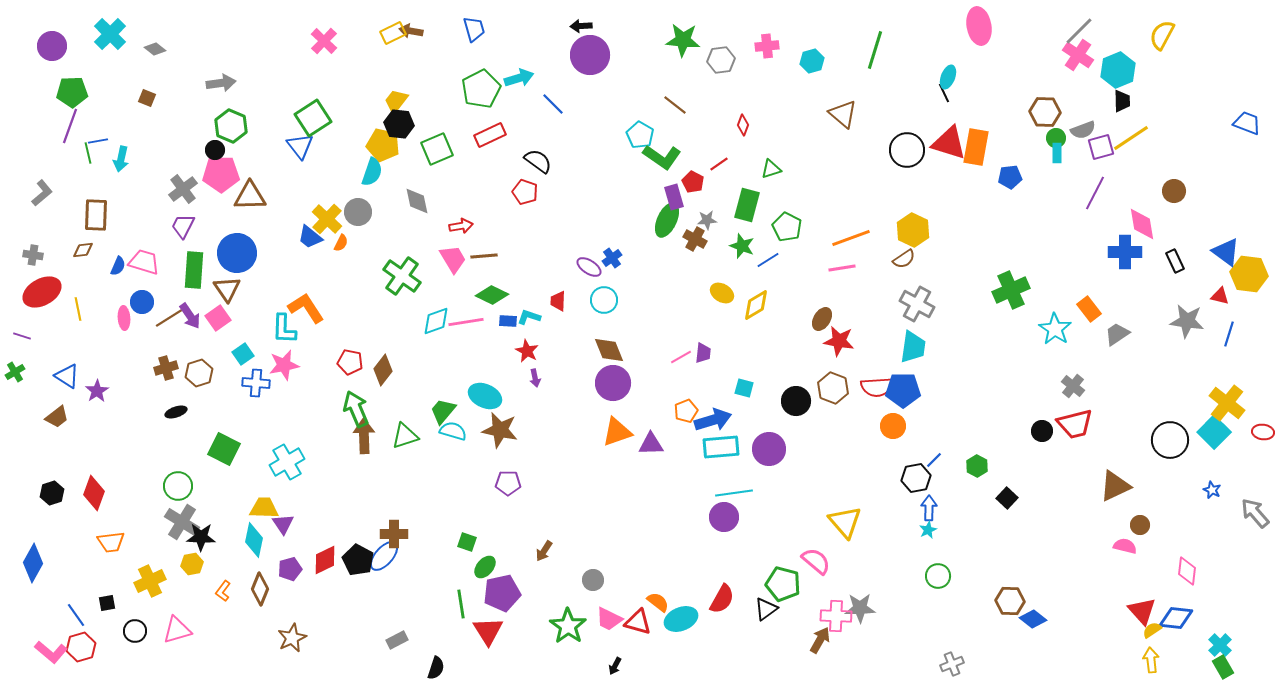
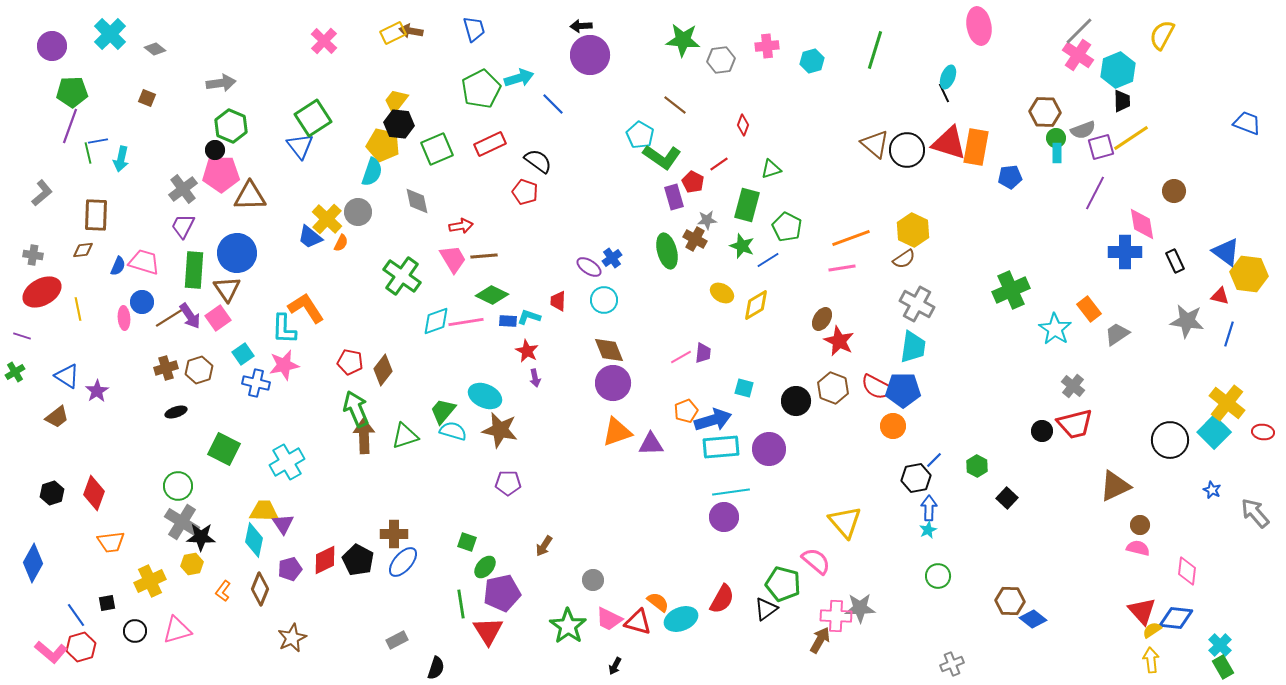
brown triangle at (843, 114): moved 32 px right, 30 px down
red rectangle at (490, 135): moved 9 px down
green ellipse at (667, 220): moved 31 px down; rotated 40 degrees counterclockwise
red star at (839, 341): rotated 16 degrees clockwise
brown hexagon at (199, 373): moved 3 px up
blue cross at (256, 383): rotated 8 degrees clockwise
red semicircle at (877, 387): rotated 32 degrees clockwise
cyan line at (734, 493): moved 3 px left, 1 px up
yellow trapezoid at (264, 508): moved 3 px down
pink semicircle at (1125, 546): moved 13 px right, 2 px down
brown arrow at (544, 551): moved 5 px up
blue ellipse at (384, 556): moved 19 px right, 6 px down
